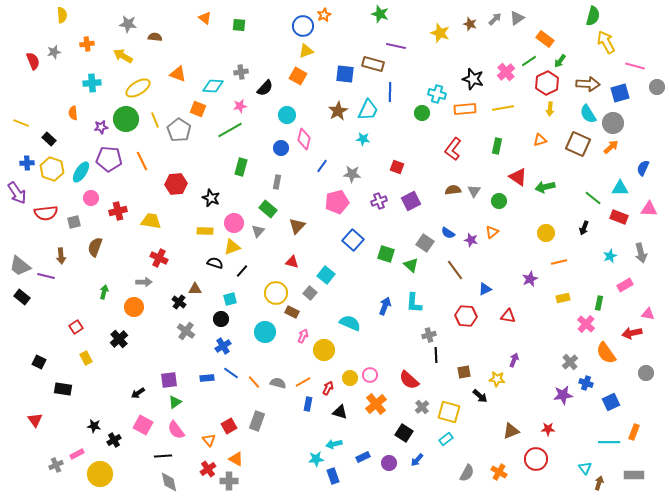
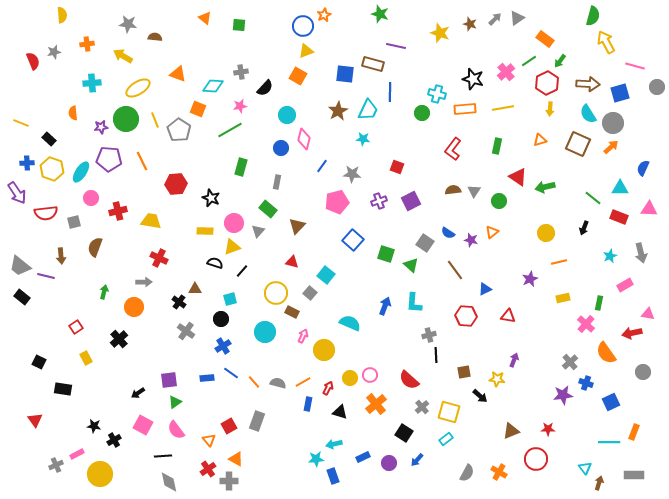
gray circle at (646, 373): moved 3 px left, 1 px up
